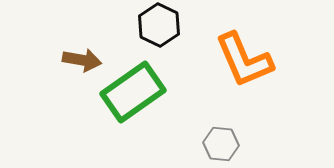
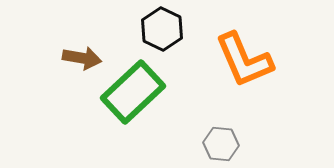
black hexagon: moved 3 px right, 4 px down
brown arrow: moved 2 px up
green rectangle: rotated 8 degrees counterclockwise
